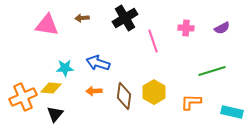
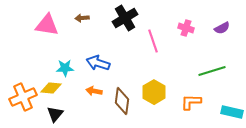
pink cross: rotated 14 degrees clockwise
orange arrow: rotated 14 degrees clockwise
brown diamond: moved 2 px left, 5 px down
